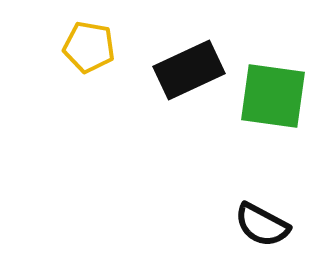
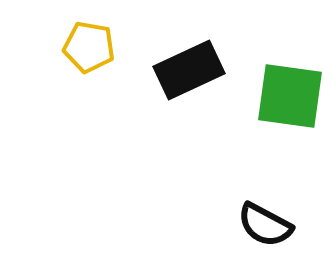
green square: moved 17 px right
black semicircle: moved 3 px right
